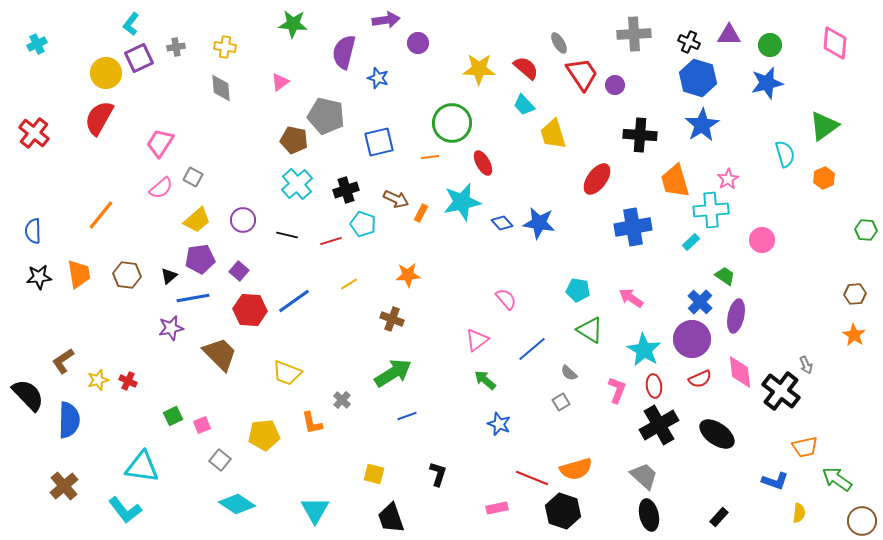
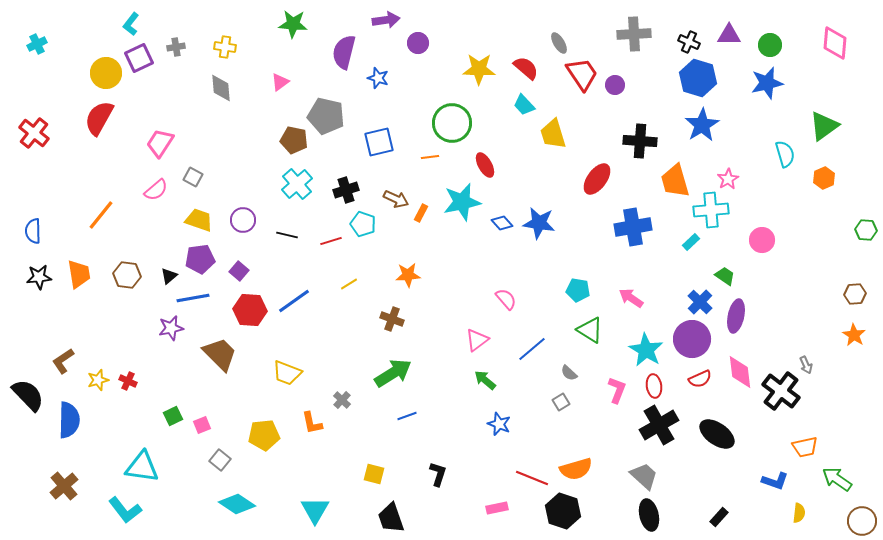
black cross at (640, 135): moved 6 px down
red ellipse at (483, 163): moved 2 px right, 2 px down
pink semicircle at (161, 188): moved 5 px left, 2 px down
yellow trapezoid at (197, 220): moved 2 px right; rotated 120 degrees counterclockwise
cyan star at (644, 350): moved 2 px right
